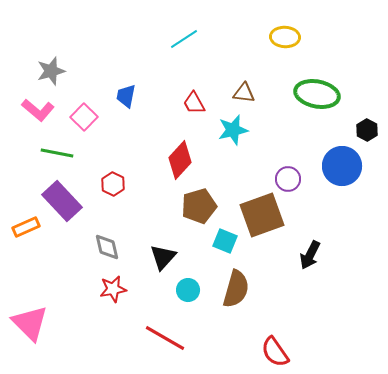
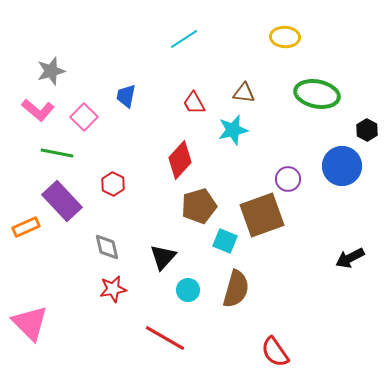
black arrow: moved 40 px right, 3 px down; rotated 36 degrees clockwise
